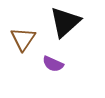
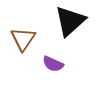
black triangle: moved 5 px right, 1 px up
